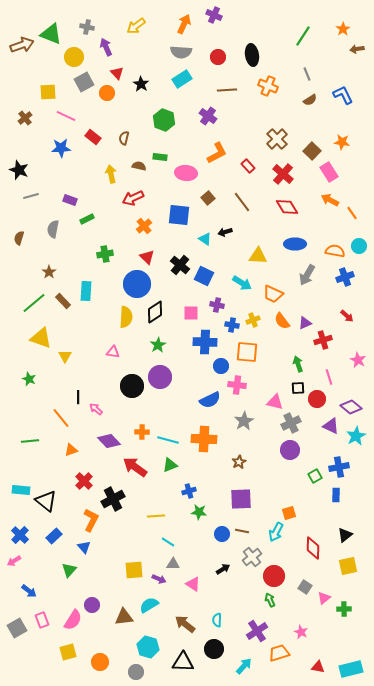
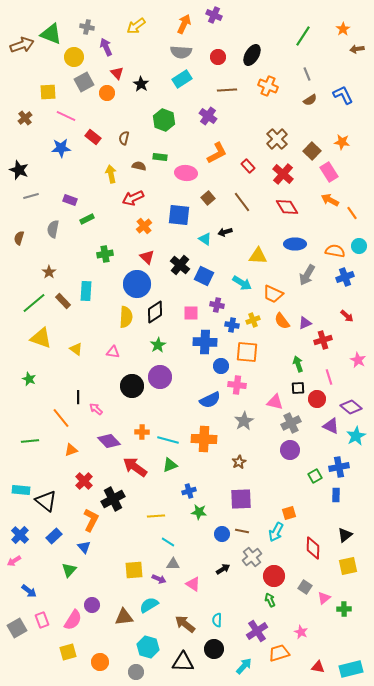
black ellipse at (252, 55): rotated 40 degrees clockwise
yellow triangle at (65, 356): moved 11 px right, 7 px up; rotated 24 degrees counterclockwise
